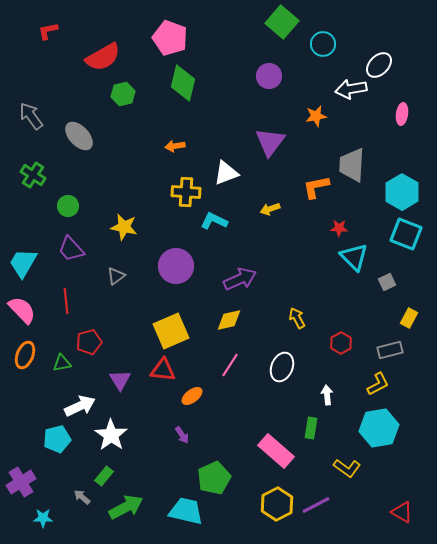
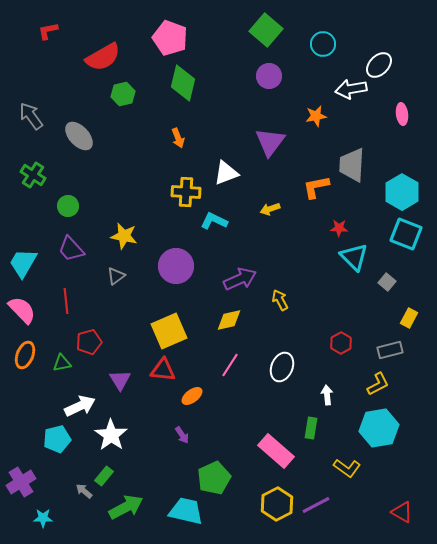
green square at (282, 22): moved 16 px left, 8 px down
pink ellipse at (402, 114): rotated 15 degrees counterclockwise
orange arrow at (175, 146): moved 3 px right, 8 px up; rotated 102 degrees counterclockwise
yellow star at (124, 227): moved 9 px down
gray square at (387, 282): rotated 24 degrees counterclockwise
yellow arrow at (297, 318): moved 17 px left, 18 px up
yellow square at (171, 331): moved 2 px left
gray arrow at (82, 497): moved 2 px right, 6 px up
